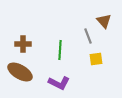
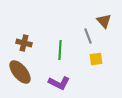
brown cross: moved 1 px right, 1 px up; rotated 14 degrees clockwise
brown ellipse: rotated 20 degrees clockwise
